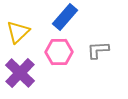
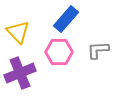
blue rectangle: moved 1 px right, 2 px down
yellow triangle: rotated 30 degrees counterclockwise
purple cross: rotated 24 degrees clockwise
